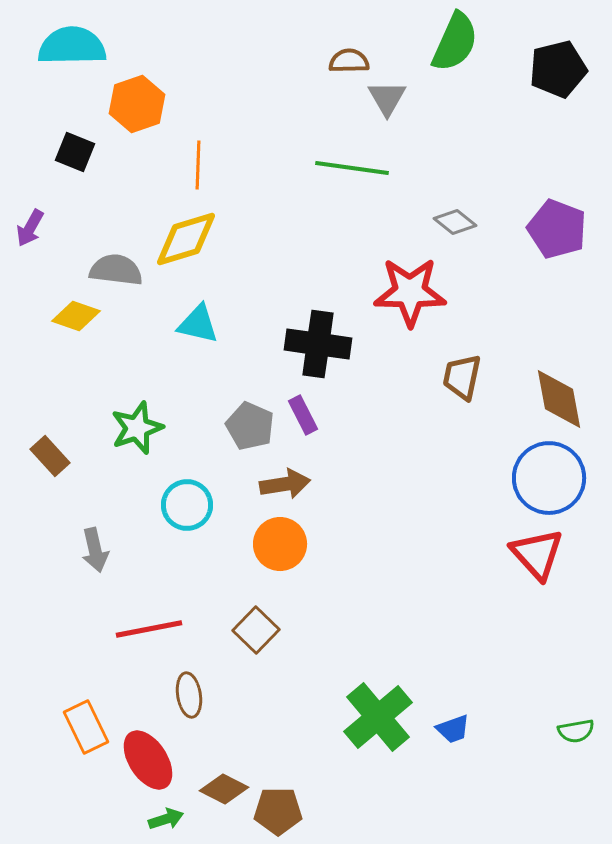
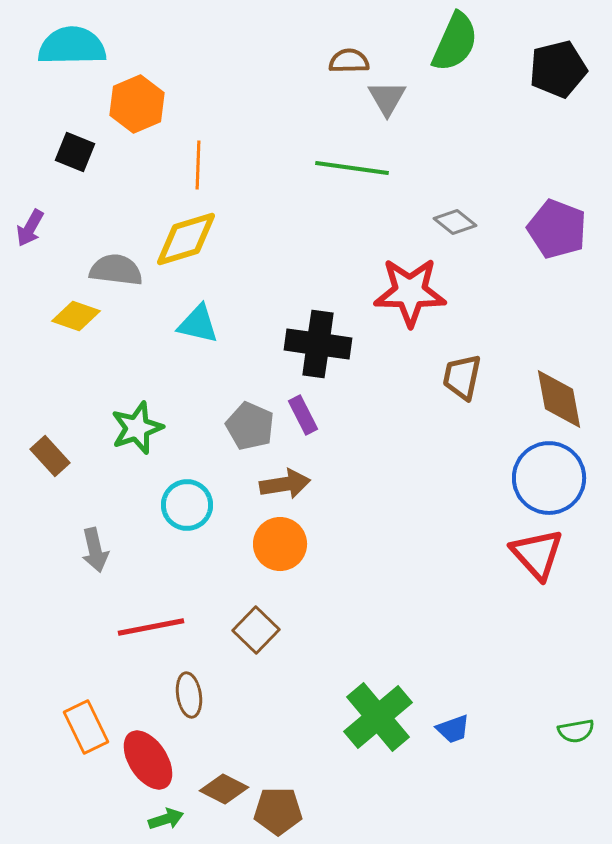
orange hexagon at (137, 104): rotated 4 degrees counterclockwise
red line at (149, 629): moved 2 px right, 2 px up
